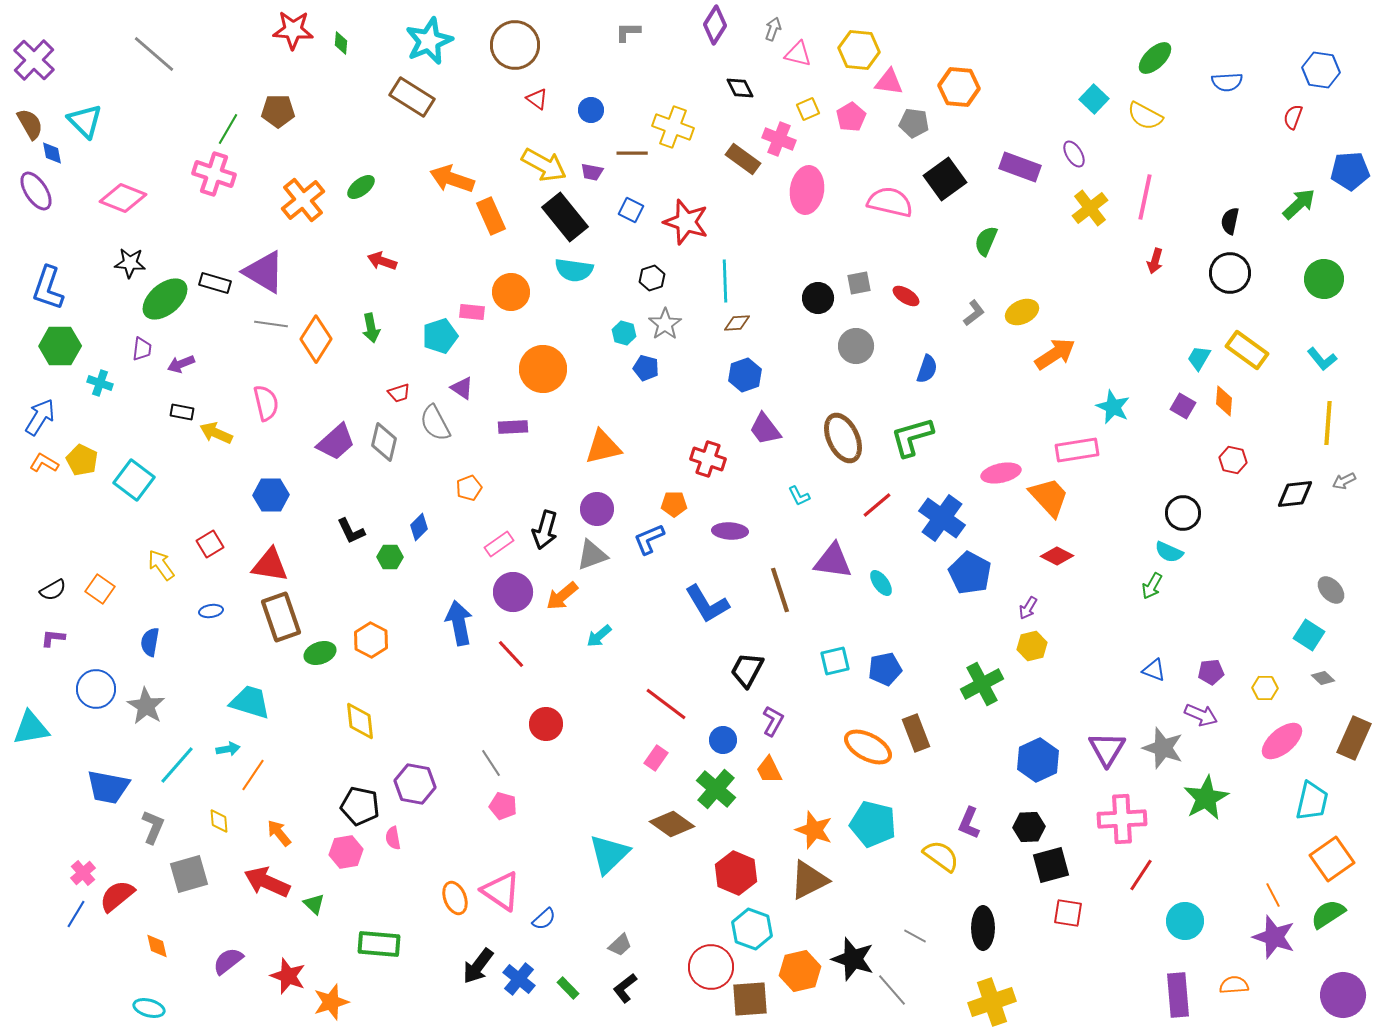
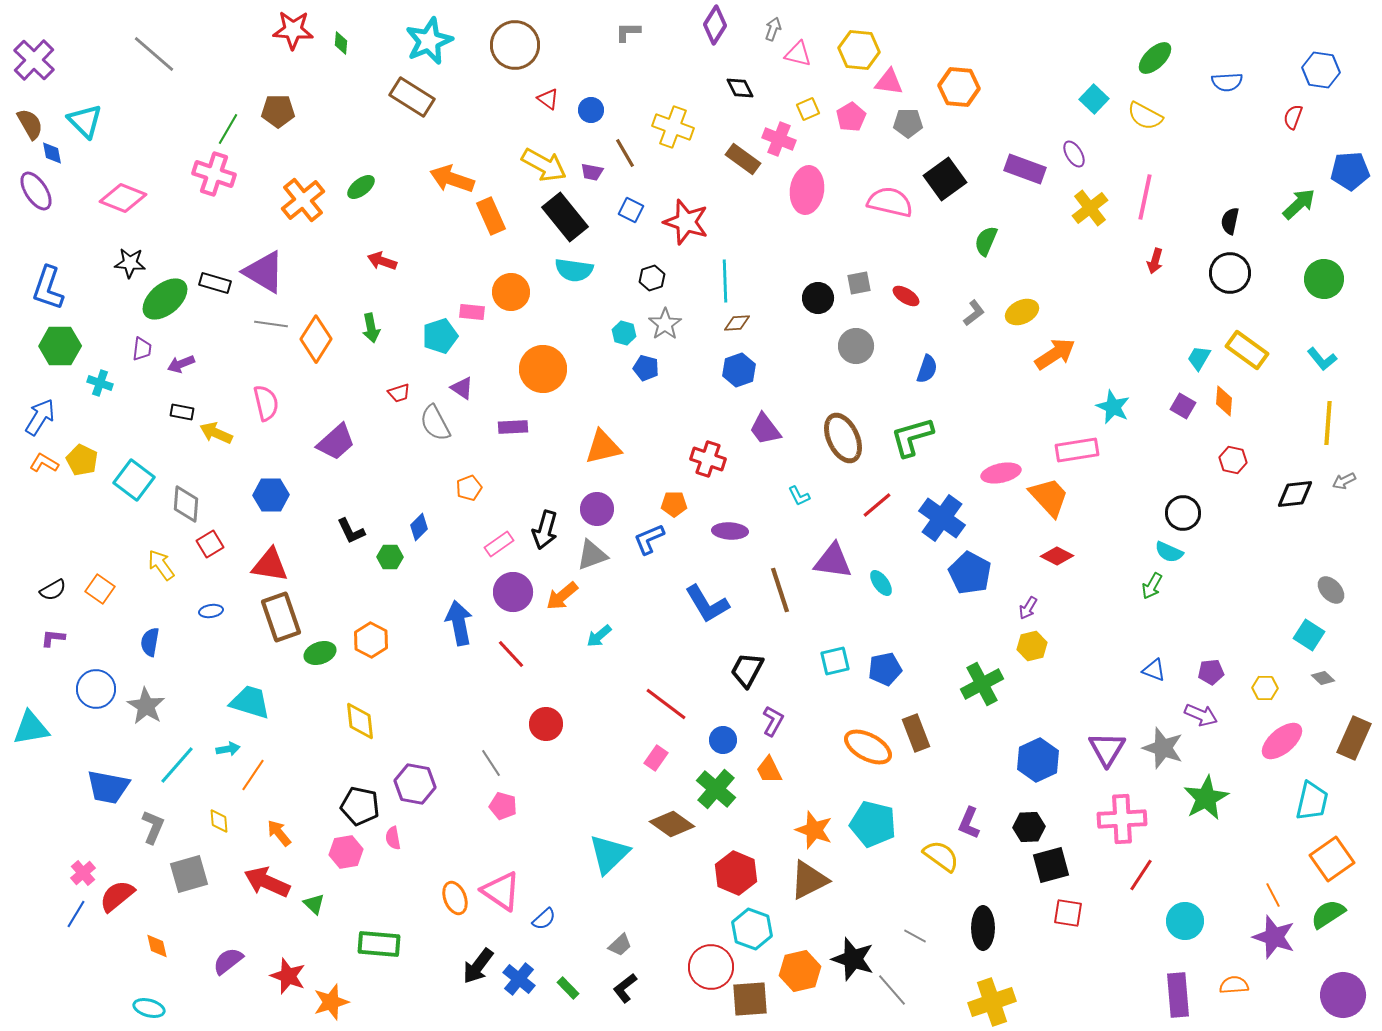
red triangle at (537, 99): moved 11 px right
gray pentagon at (914, 123): moved 6 px left; rotated 8 degrees counterclockwise
brown line at (632, 153): moved 7 px left; rotated 60 degrees clockwise
purple rectangle at (1020, 167): moved 5 px right, 2 px down
blue hexagon at (745, 375): moved 6 px left, 5 px up
gray diamond at (384, 442): moved 198 px left, 62 px down; rotated 9 degrees counterclockwise
